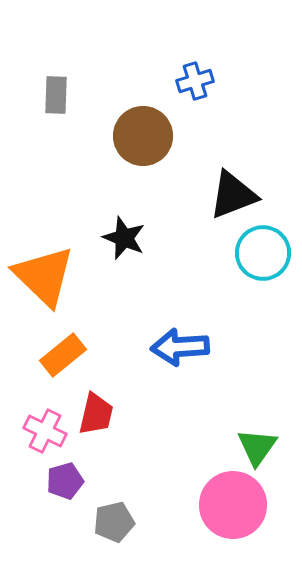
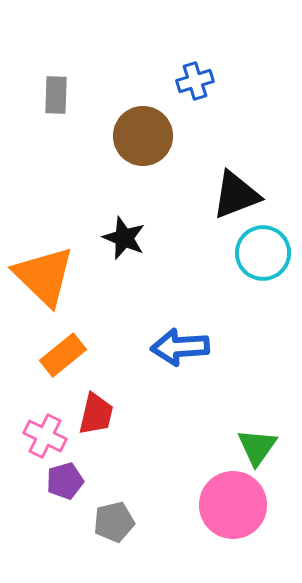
black triangle: moved 3 px right
pink cross: moved 5 px down
